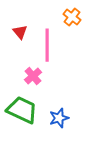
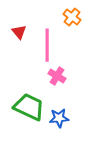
red triangle: moved 1 px left
pink cross: moved 24 px right; rotated 18 degrees counterclockwise
green trapezoid: moved 7 px right, 3 px up
blue star: rotated 12 degrees clockwise
